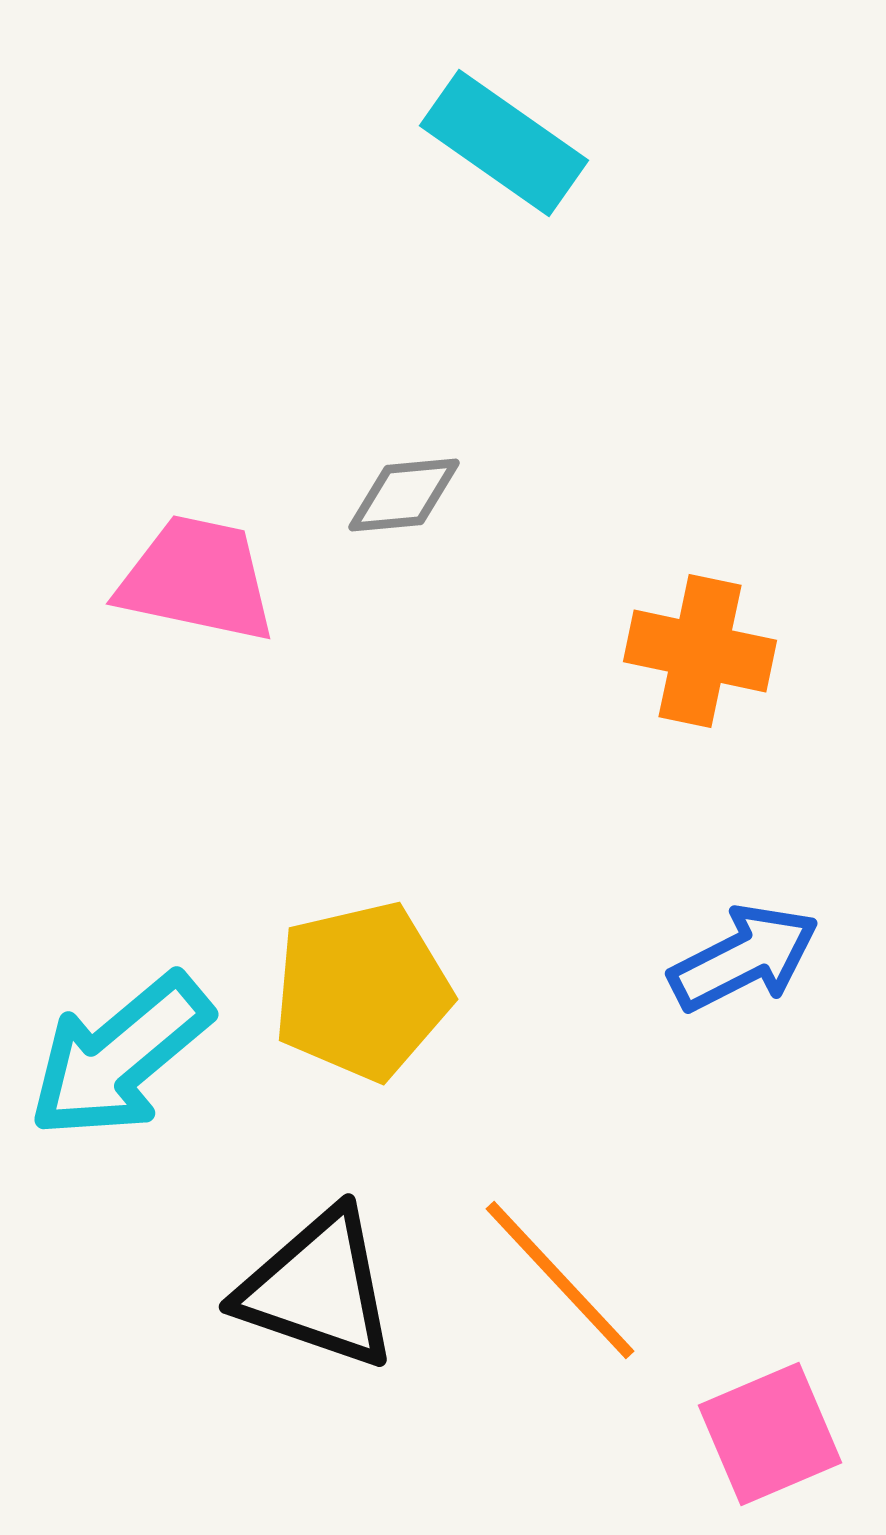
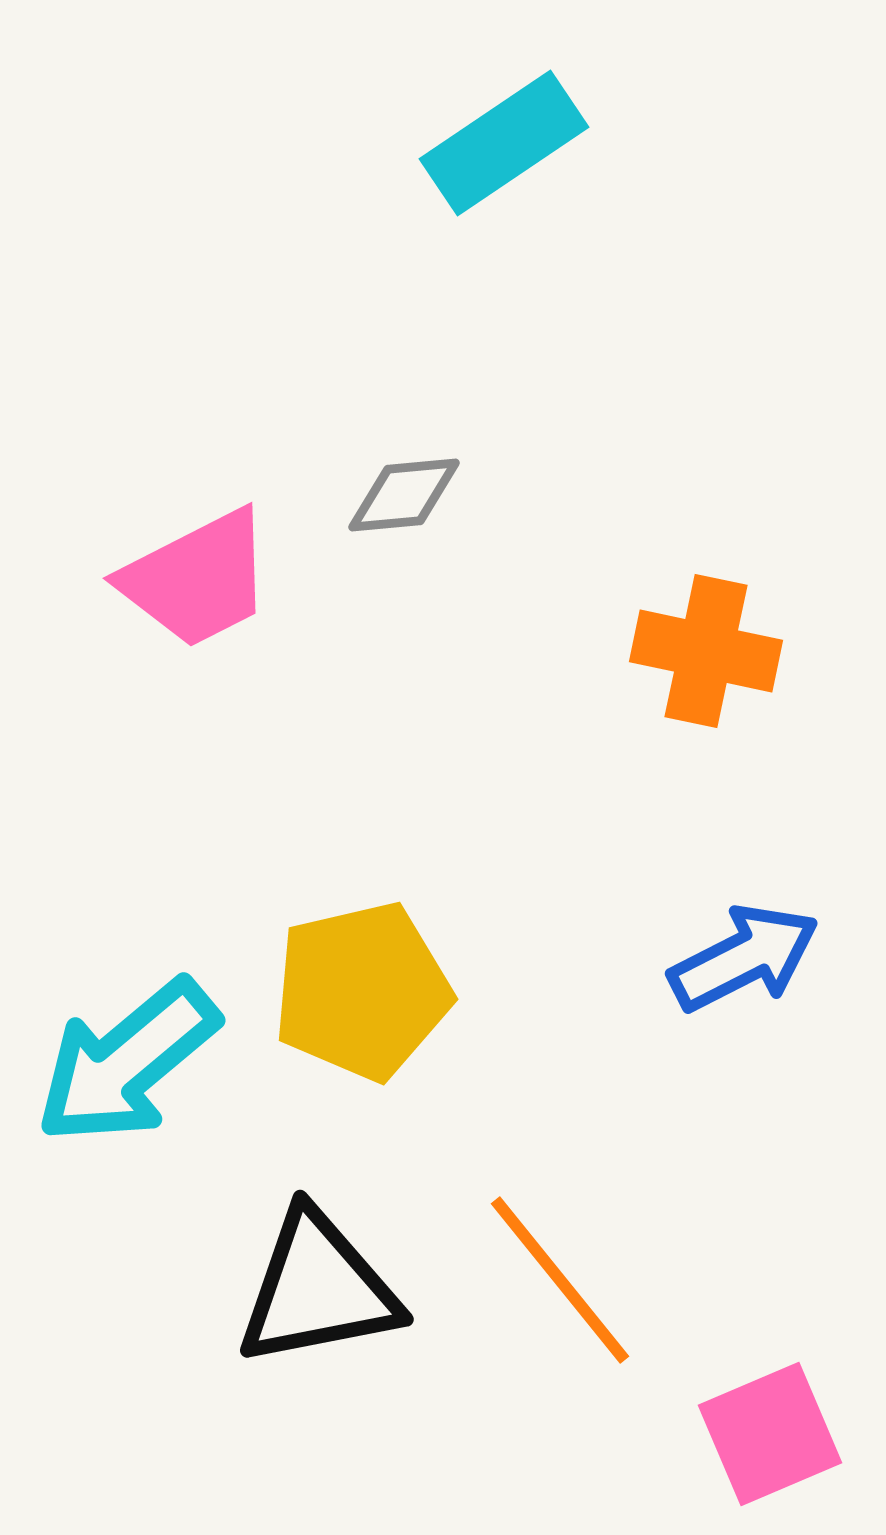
cyan rectangle: rotated 69 degrees counterclockwise
pink trapezoid: rotated 141 degrees clockwise
orange cross: moved 6 px right
cyan arrow: moved 7 px right, 6 px down
orange line: rotated 4 degrees clockwise
black triangle: rotated 30 degrees counterclockwise
